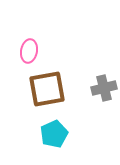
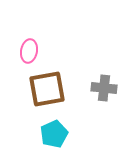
gray cross: rotated 20 degrees clockwise
